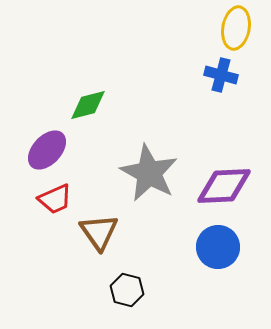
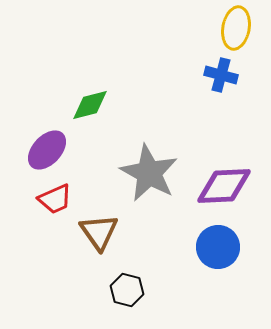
green diamond: moved 2 px right
